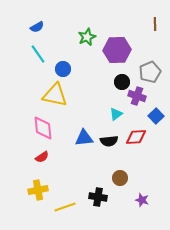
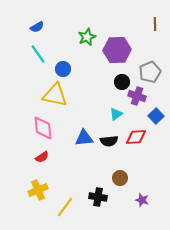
yellow cross: rotated 12 degrees counterclockwise
yellow line: rotated 35 degrees counterclockwise
